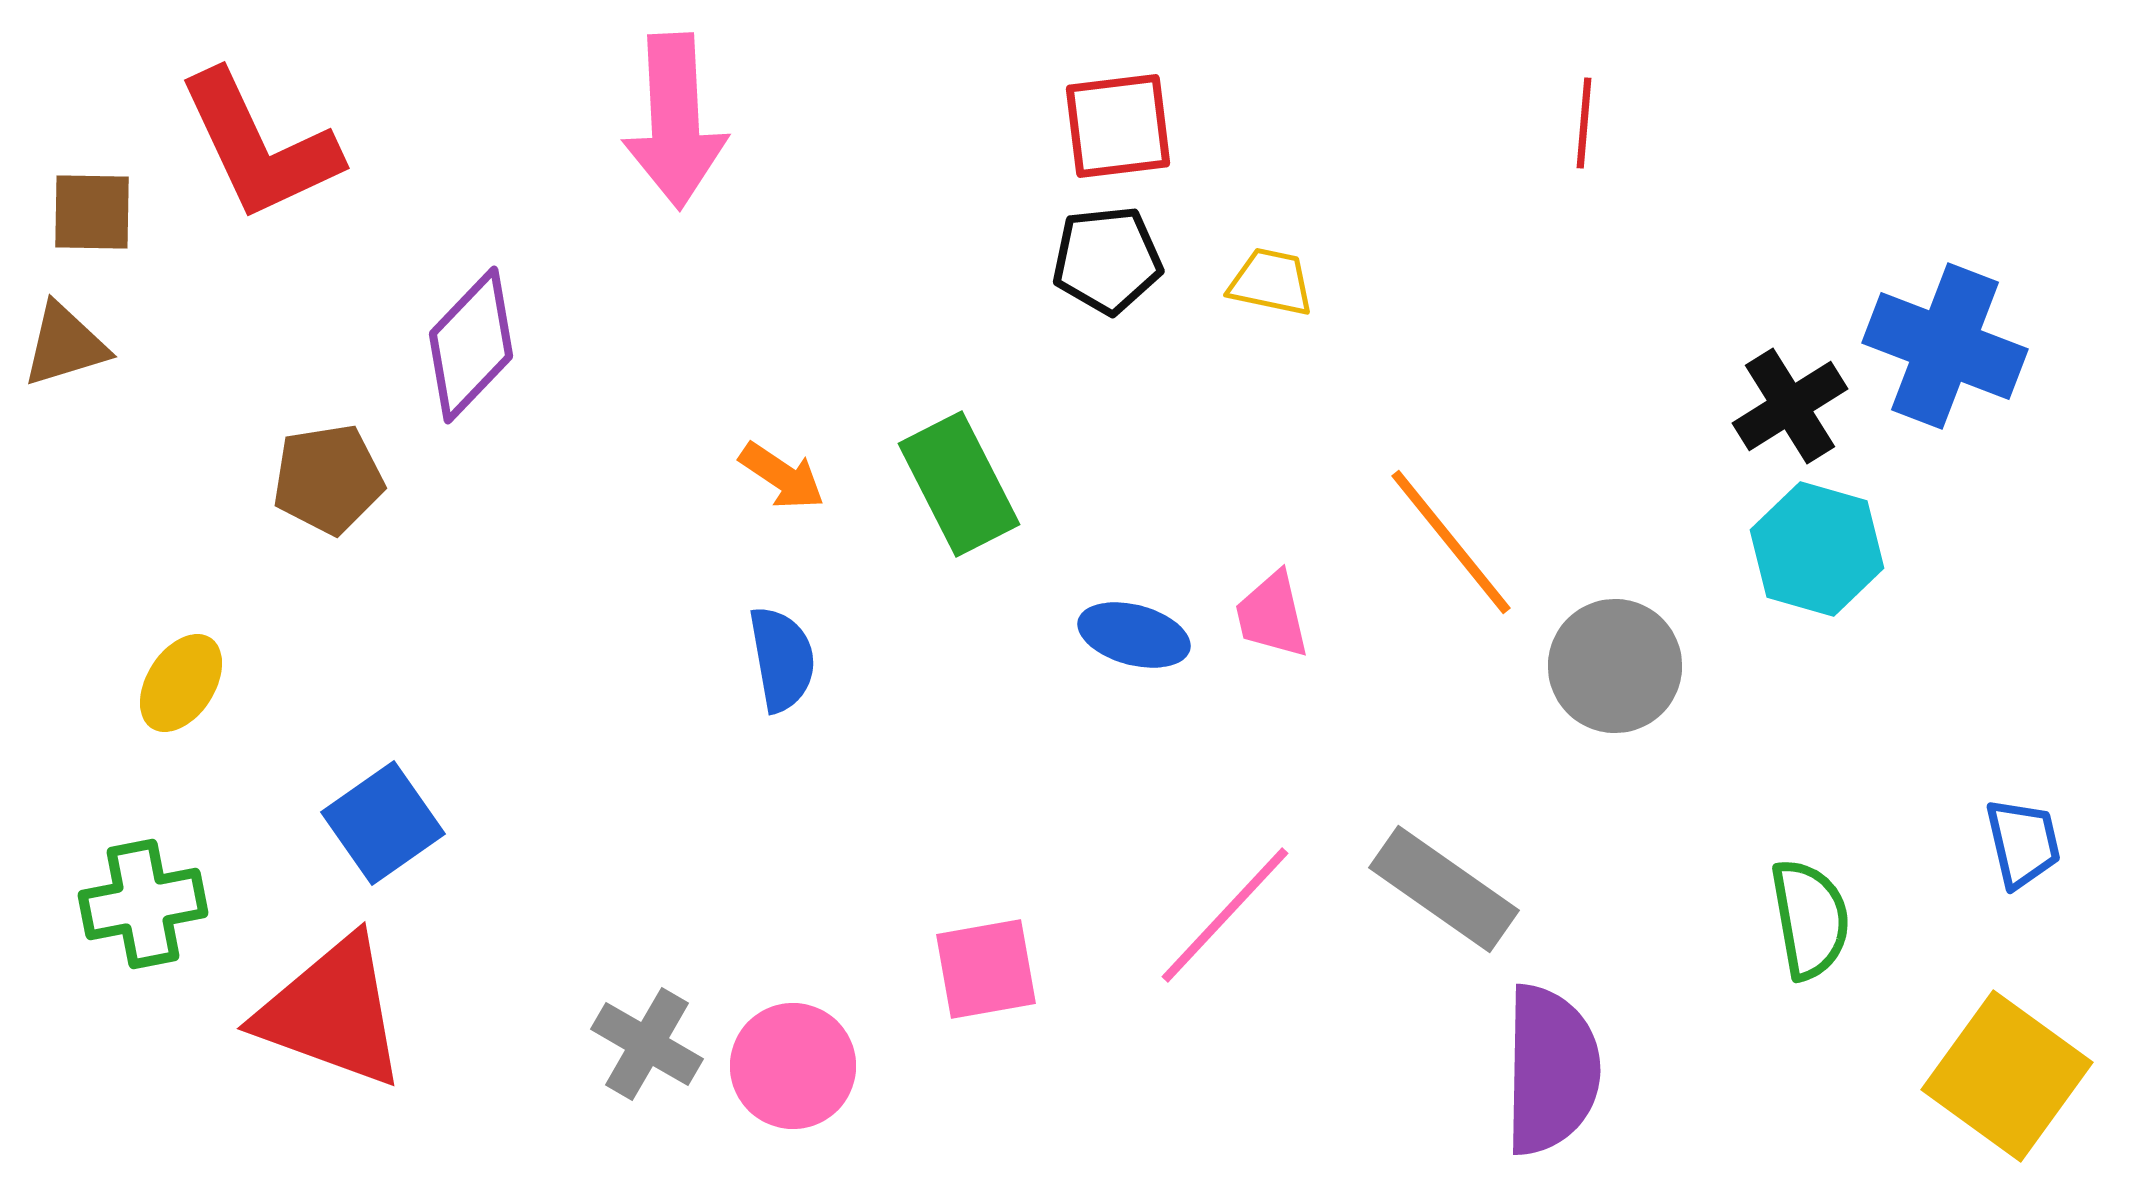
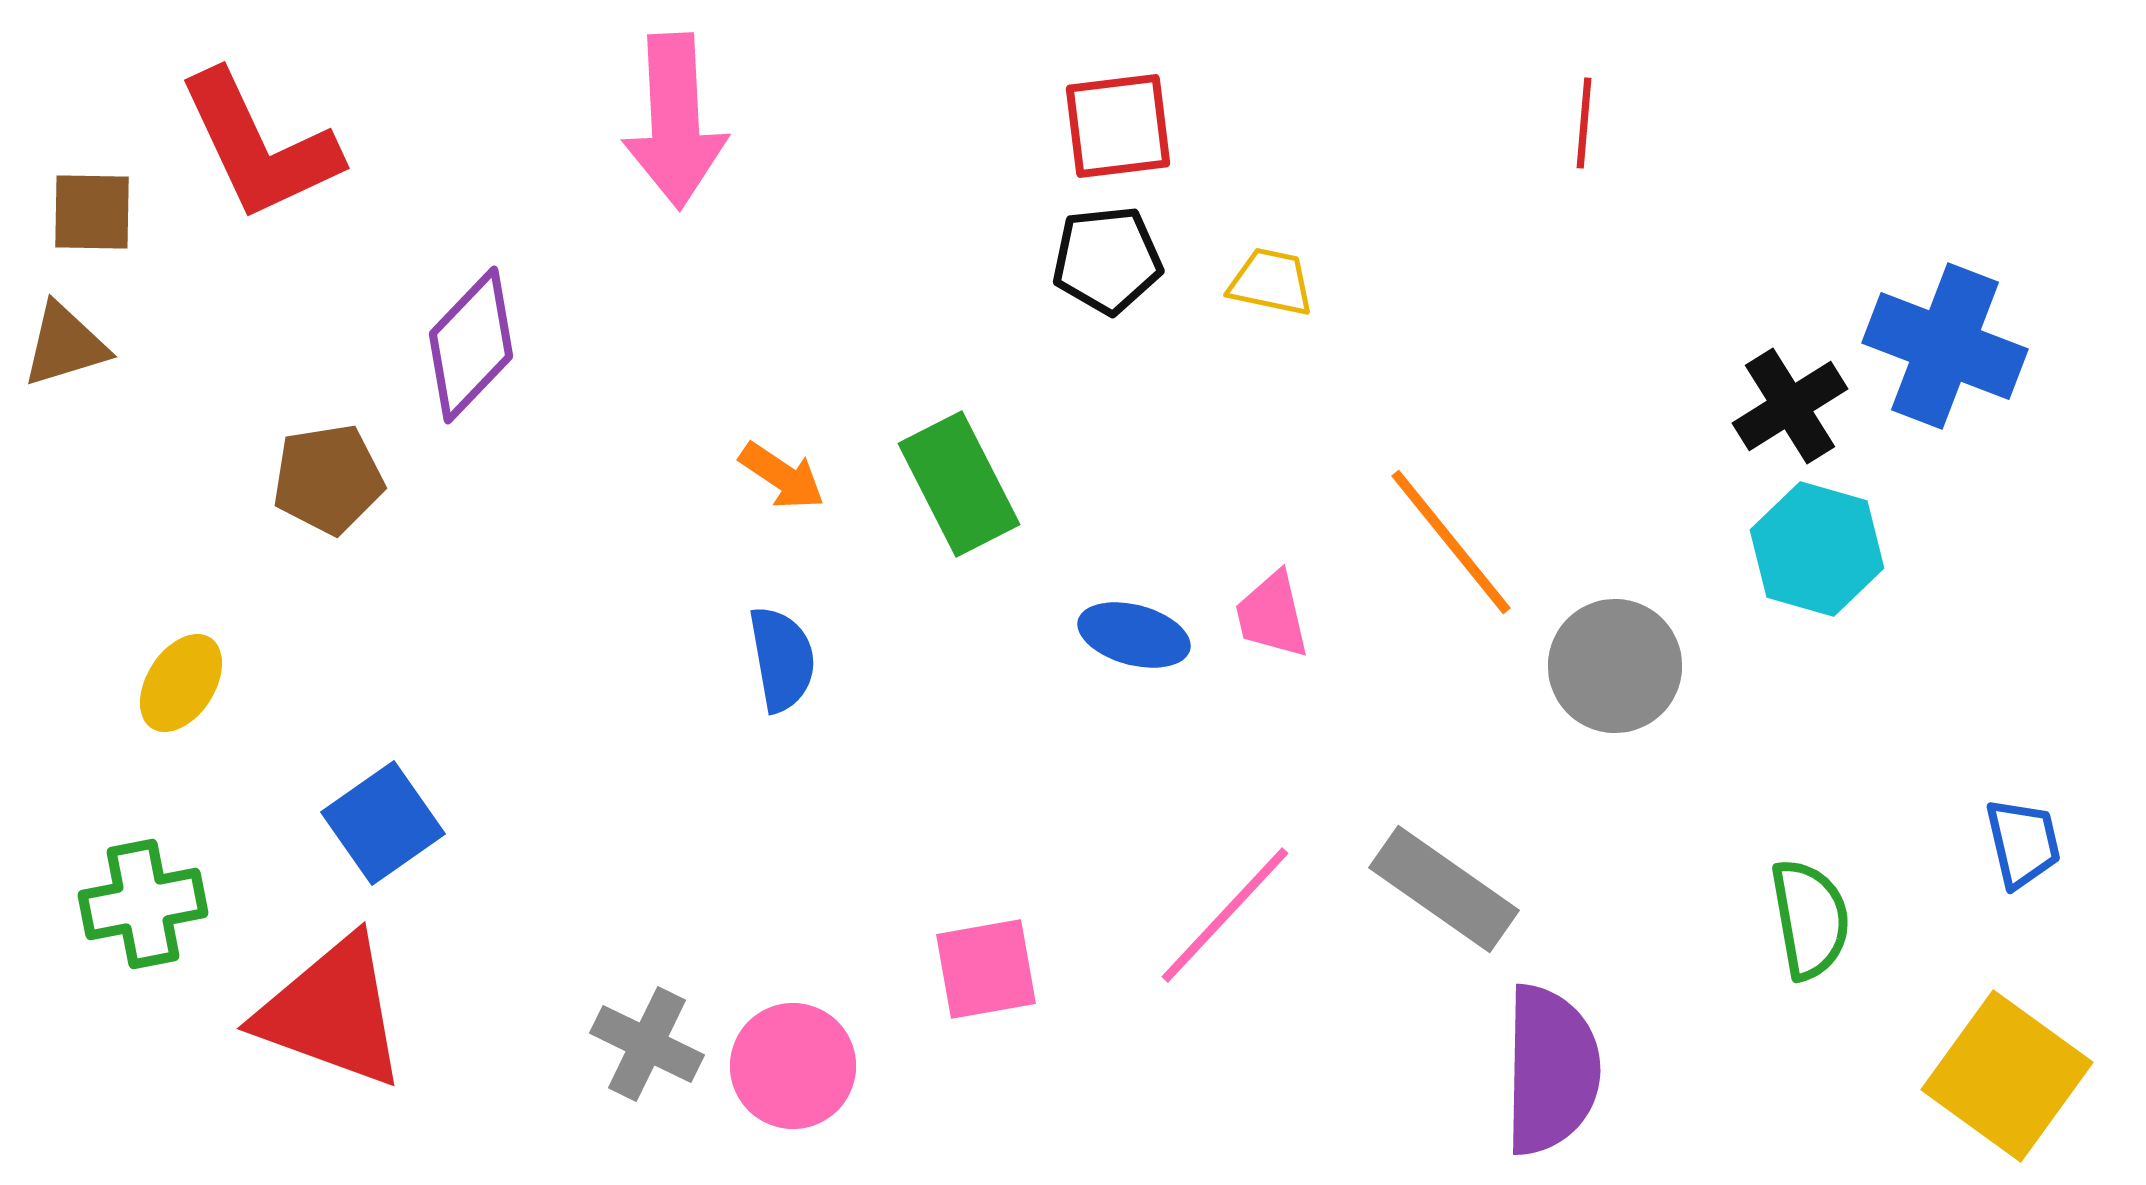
gray cross: rotated 4 degrees counterclockwise
